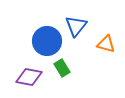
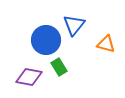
blue triangle: moved 2 px left, 1 px up
blue circle: moved 1 px left, 1 px up
green rectangle: moved 3 px left, 1 px up
